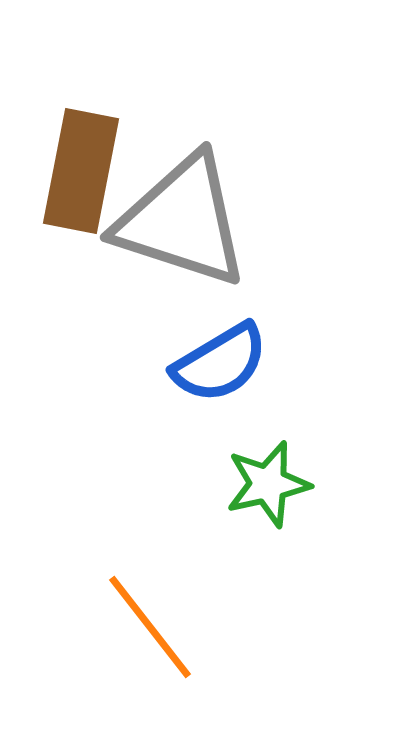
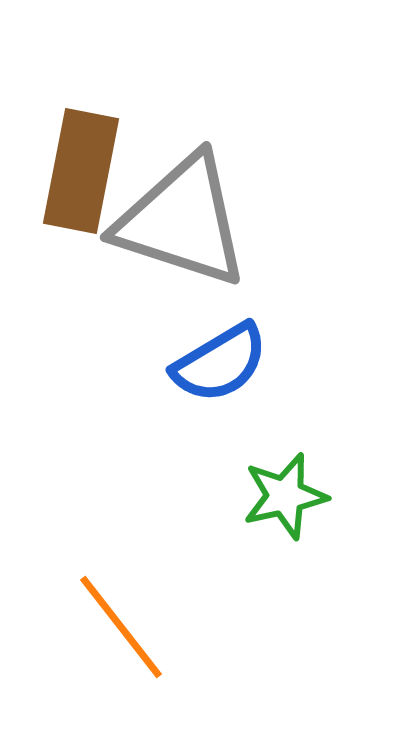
green star: moved 17 px right, 12 px down
orange line: moved 29 px left
